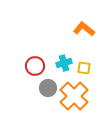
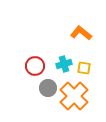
orange L-shape: moved 3 px left, 4 px down
cyan cross: moved 1 px down
